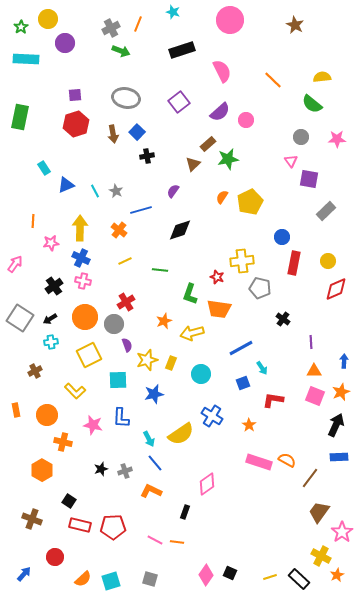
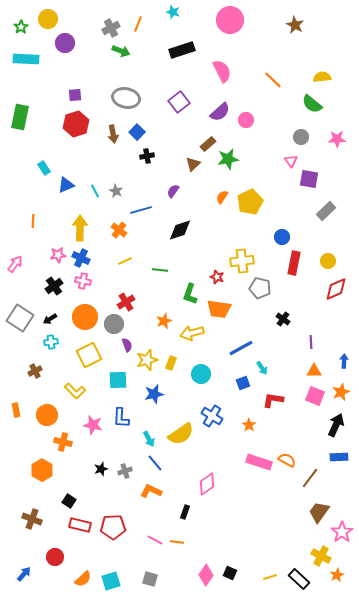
pink star at (51, 243): moved 7 px right, 12 px down
